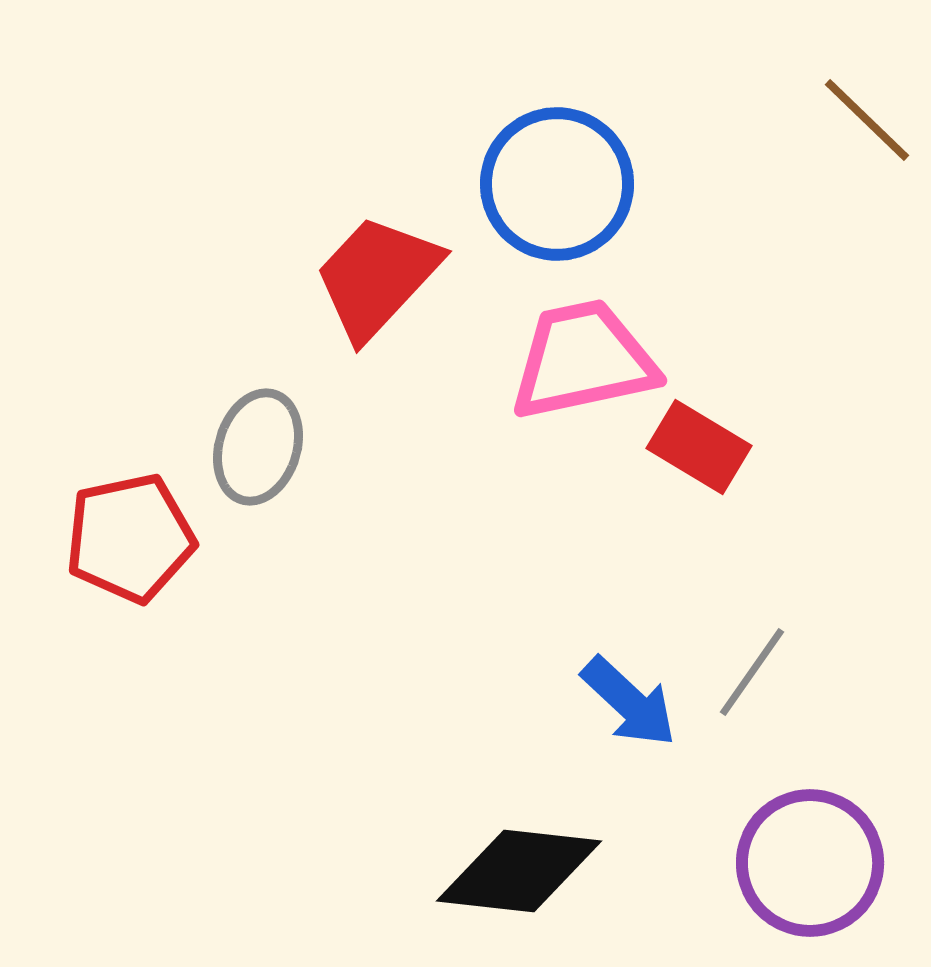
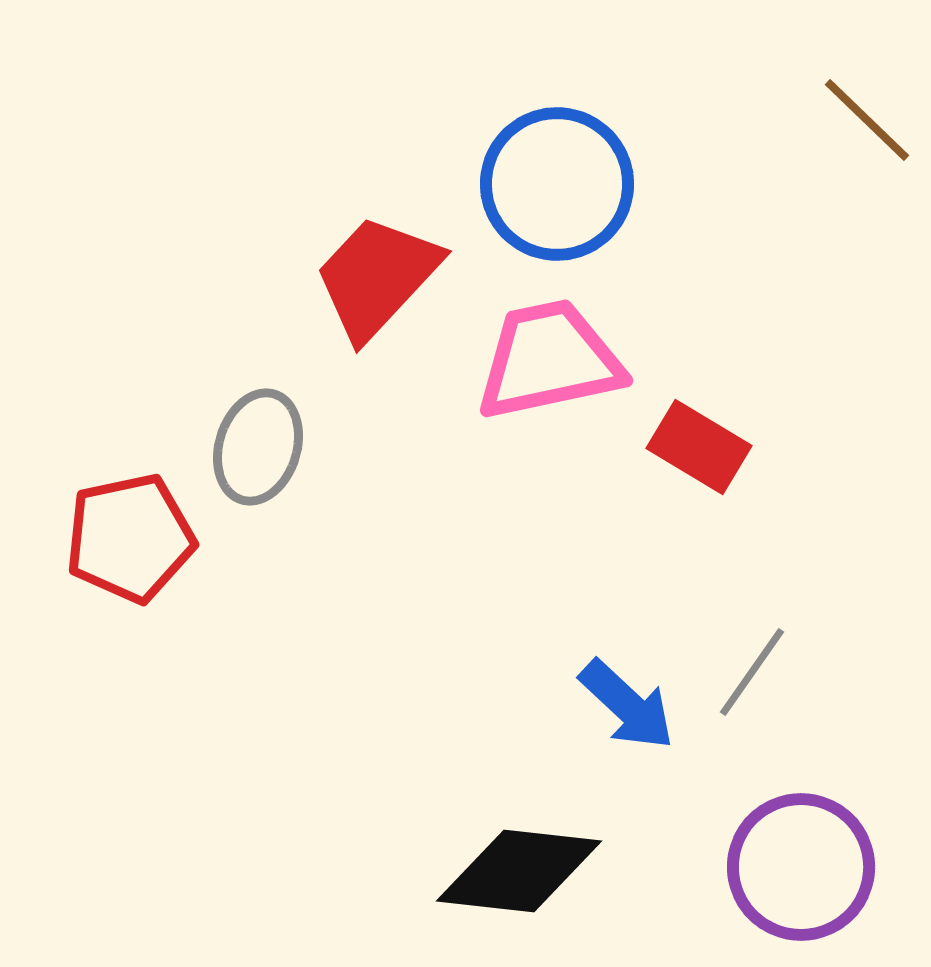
pink trapezoid: moved 34 px left
blue arrow: moved 2 px left, 3 px down
purple circle: moved 9 px left, 4 px down
